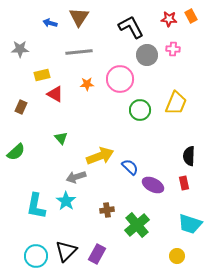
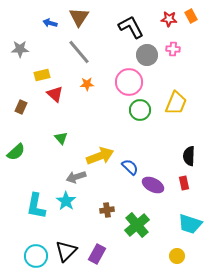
gray line: rotated 56 degrees clockwise
pink circle: moved 9 px right, 3 px down
red triangle: rotated 12 degrees clockwise
